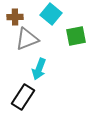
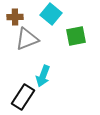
cyan arrow: moved 4 px right, 7 px down
